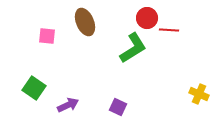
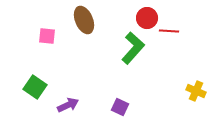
brown ellipse: moved 1 px left, 2 px up
red line: moved 1 px down
green L-shape: rotated 16 degrees counterclockwise
green square: moved 1 px right, 1 px up
yellow cross: moved 3 px left, 3 px up
purple square: moved 2 px right
